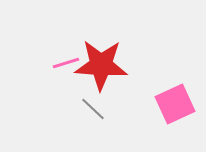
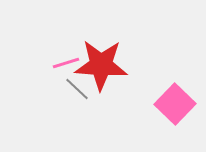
pink square: rotated 21 degrees counterclockwise
gray line: moved 16 px left, 20 px up
